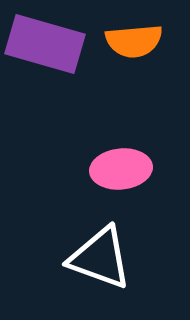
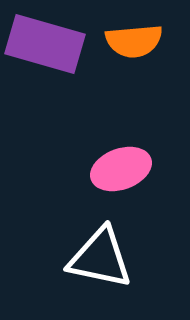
pink ellipse: rotated 14 degrees counterclockwise
white triangle: rotated 8 degrees counterclockwise
